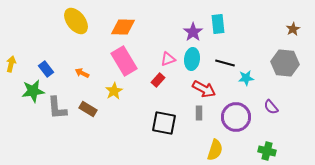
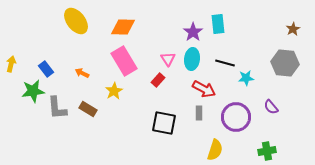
pink triangle: rotated 42 degrees counterclockwise
green cross: rotated 24 degrees counterclockwise
